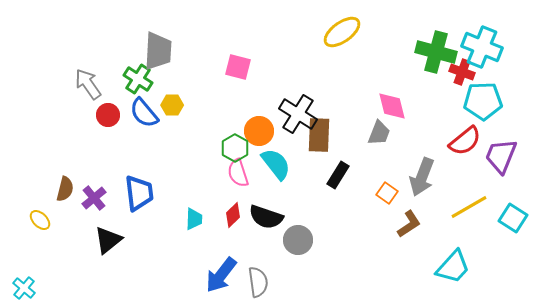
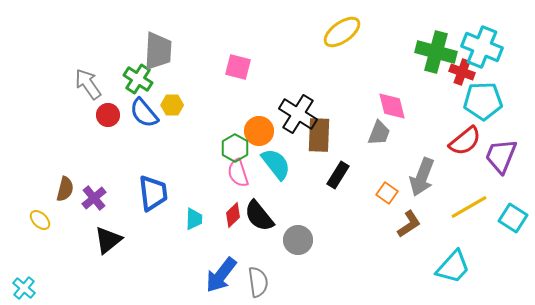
blue trapezoid at (139, 193): moved 14 px right
black semicircle at (266, 217): moved 7 px left, 1 px up; rotated 32 degrees clockwise
